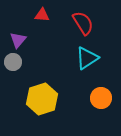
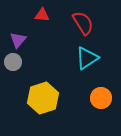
yellow hexagon: moved 1 px right, 1 px up
